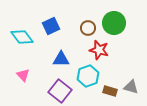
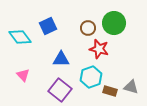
blue square: moved 3 px left
cyan diamond: moved 2 px left
red star: moved 1 px up
cyan hexagon: moved 3 px right, 1 px down
purple square: moved 1 px up
